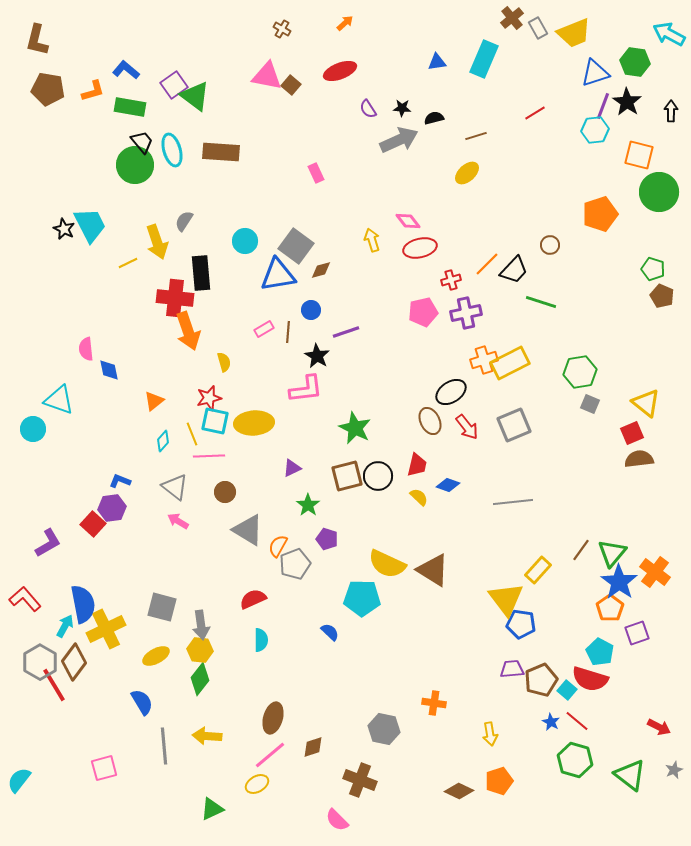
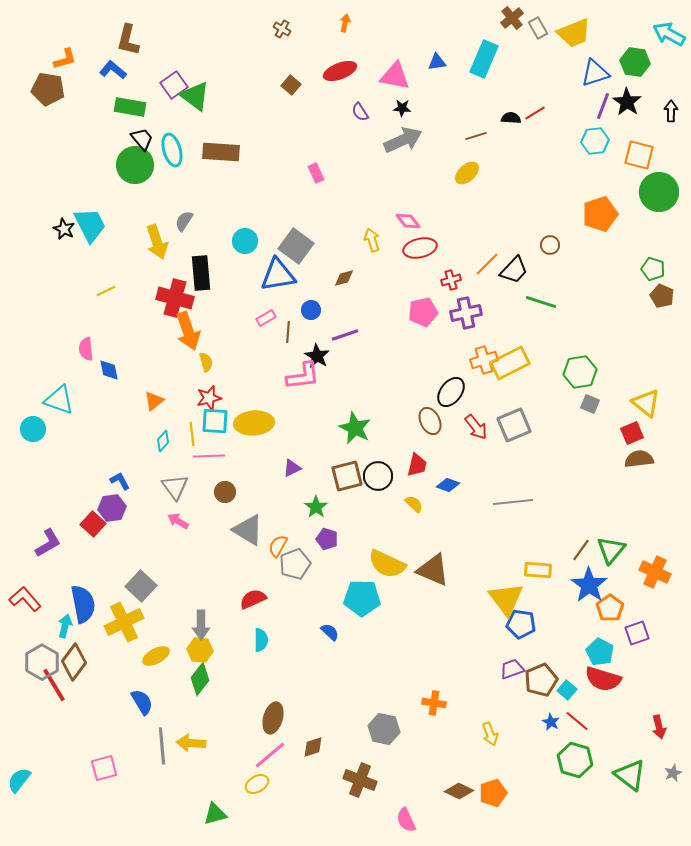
orange arrow at (345, 23): rotated 36 degrees counterclockwise
brown L-shape at (37, 40): moved 91 px right
blue L-shape at (126, 70): moved 13 px left
pink triangle at (267, 76): moved 128 px right
orange L-shape at (93, 91): moved 28 px left, 32 px up
purple semicircle at (368, 109): moved 8 px left, 3 px down
black semicircle at (434, 118): moved 77 px right; rotated 18 degrees clockwise
cyan hexagon at (595, 130): moved 11 px down
gray arrow at (399, 140): moved 4 px right
black trapezoid at (142, 142): moved 3 px up
yellow line at (128, 263): moved 22 px left, 28 px down
brown diamond at (321, 270): moved 23 px right, 8 px down
red cross at (175, 298): rotated 9 degrees clockwise
pink rectangle at (264, 329): moved 2 px right, 11 px up
purple line at (346, 332): moved 1 px left, 3 px down
yellow semicircle at (224, 362): moved 18 px left
pink L-shape at (306, 389): moved 3 px left, 13 px up
black ellipse at (451, 392): rotated 20 degrees counterclockwise
cyan square at (215, 421): rotated 8 degrees counterclockwise
red arrow at (467, 427): moved 9 px right
yellow line at (192, 434): rotated 15 degrees clockwise
blue L-shape at (120, 481): rotated 40 degrees clockwise
gray triangle at (175, 487): rotated 16 degrees clockwise
yellow semicircle at (419, 497): moved 5 px left, 7 px down
green star at (308, 505): moved 8 px right, 2 px down
green triangle at (612, 553): moved 1 px left, 3 px up
brown triangle at (433, 570): rotated 9 degrees counterclockwise
yellow rectangle at (538, 570): rotated 52 degrees clockwise
orange cross at (655, 572): rotated 12 degrees counterclockwise
blue star at (619, 582): moved 30 px left, 3 px down
gray square at (162, 607): moved 21 px left, 21 px up; rotated 28 degrees clockwise
gray arrow at (201, 625): rotated 8 degrees clockwise
cyan arrow at (65, 626): rotated 15 degrees counterclockwise
yellow cross at (106, 629): moved 18 px right, 7 px up
gray hexagon at (40, 662): moved 2 px right
purple trapezoid at (512, 669): rotated 15 degrees counterclockwise
red semicircle at (590, 679): moved 13 px right
red arrow at (659, 727): rotated 50 degrees clockwise
yellow arrow at (490, 734): rotated 10 degrees counterclockwise
yellow arrow at (207, 736): moved 16 px left, 7 px down
gray line at (164, 746): moved 2 px left
gray star at (674, 770): moved 1 px left, 3 px down
orange pentagon at (499, 781): moved 6 px left, 12 px down
green triangle at (212, 809): moved 3 px right, 5 px down; rotated 10 degrees clockwise
pink semicircle at (337, 820): moved 69 px right; rotated 20 degrees clockwise
